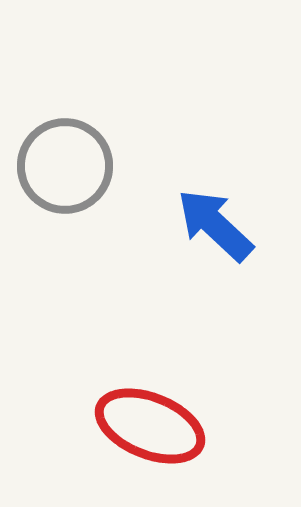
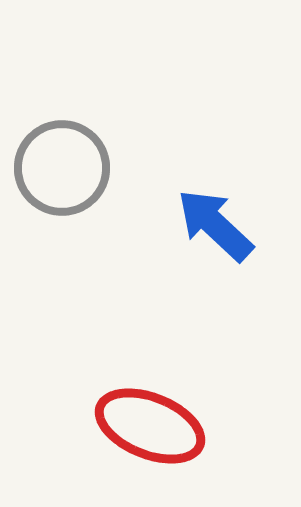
gray circle: moved 3 px left, 2 px down
